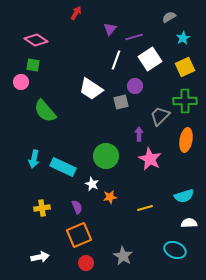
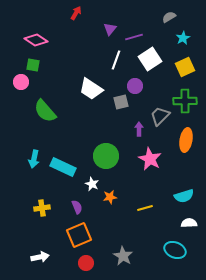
purple arrow: moved 5 px up
